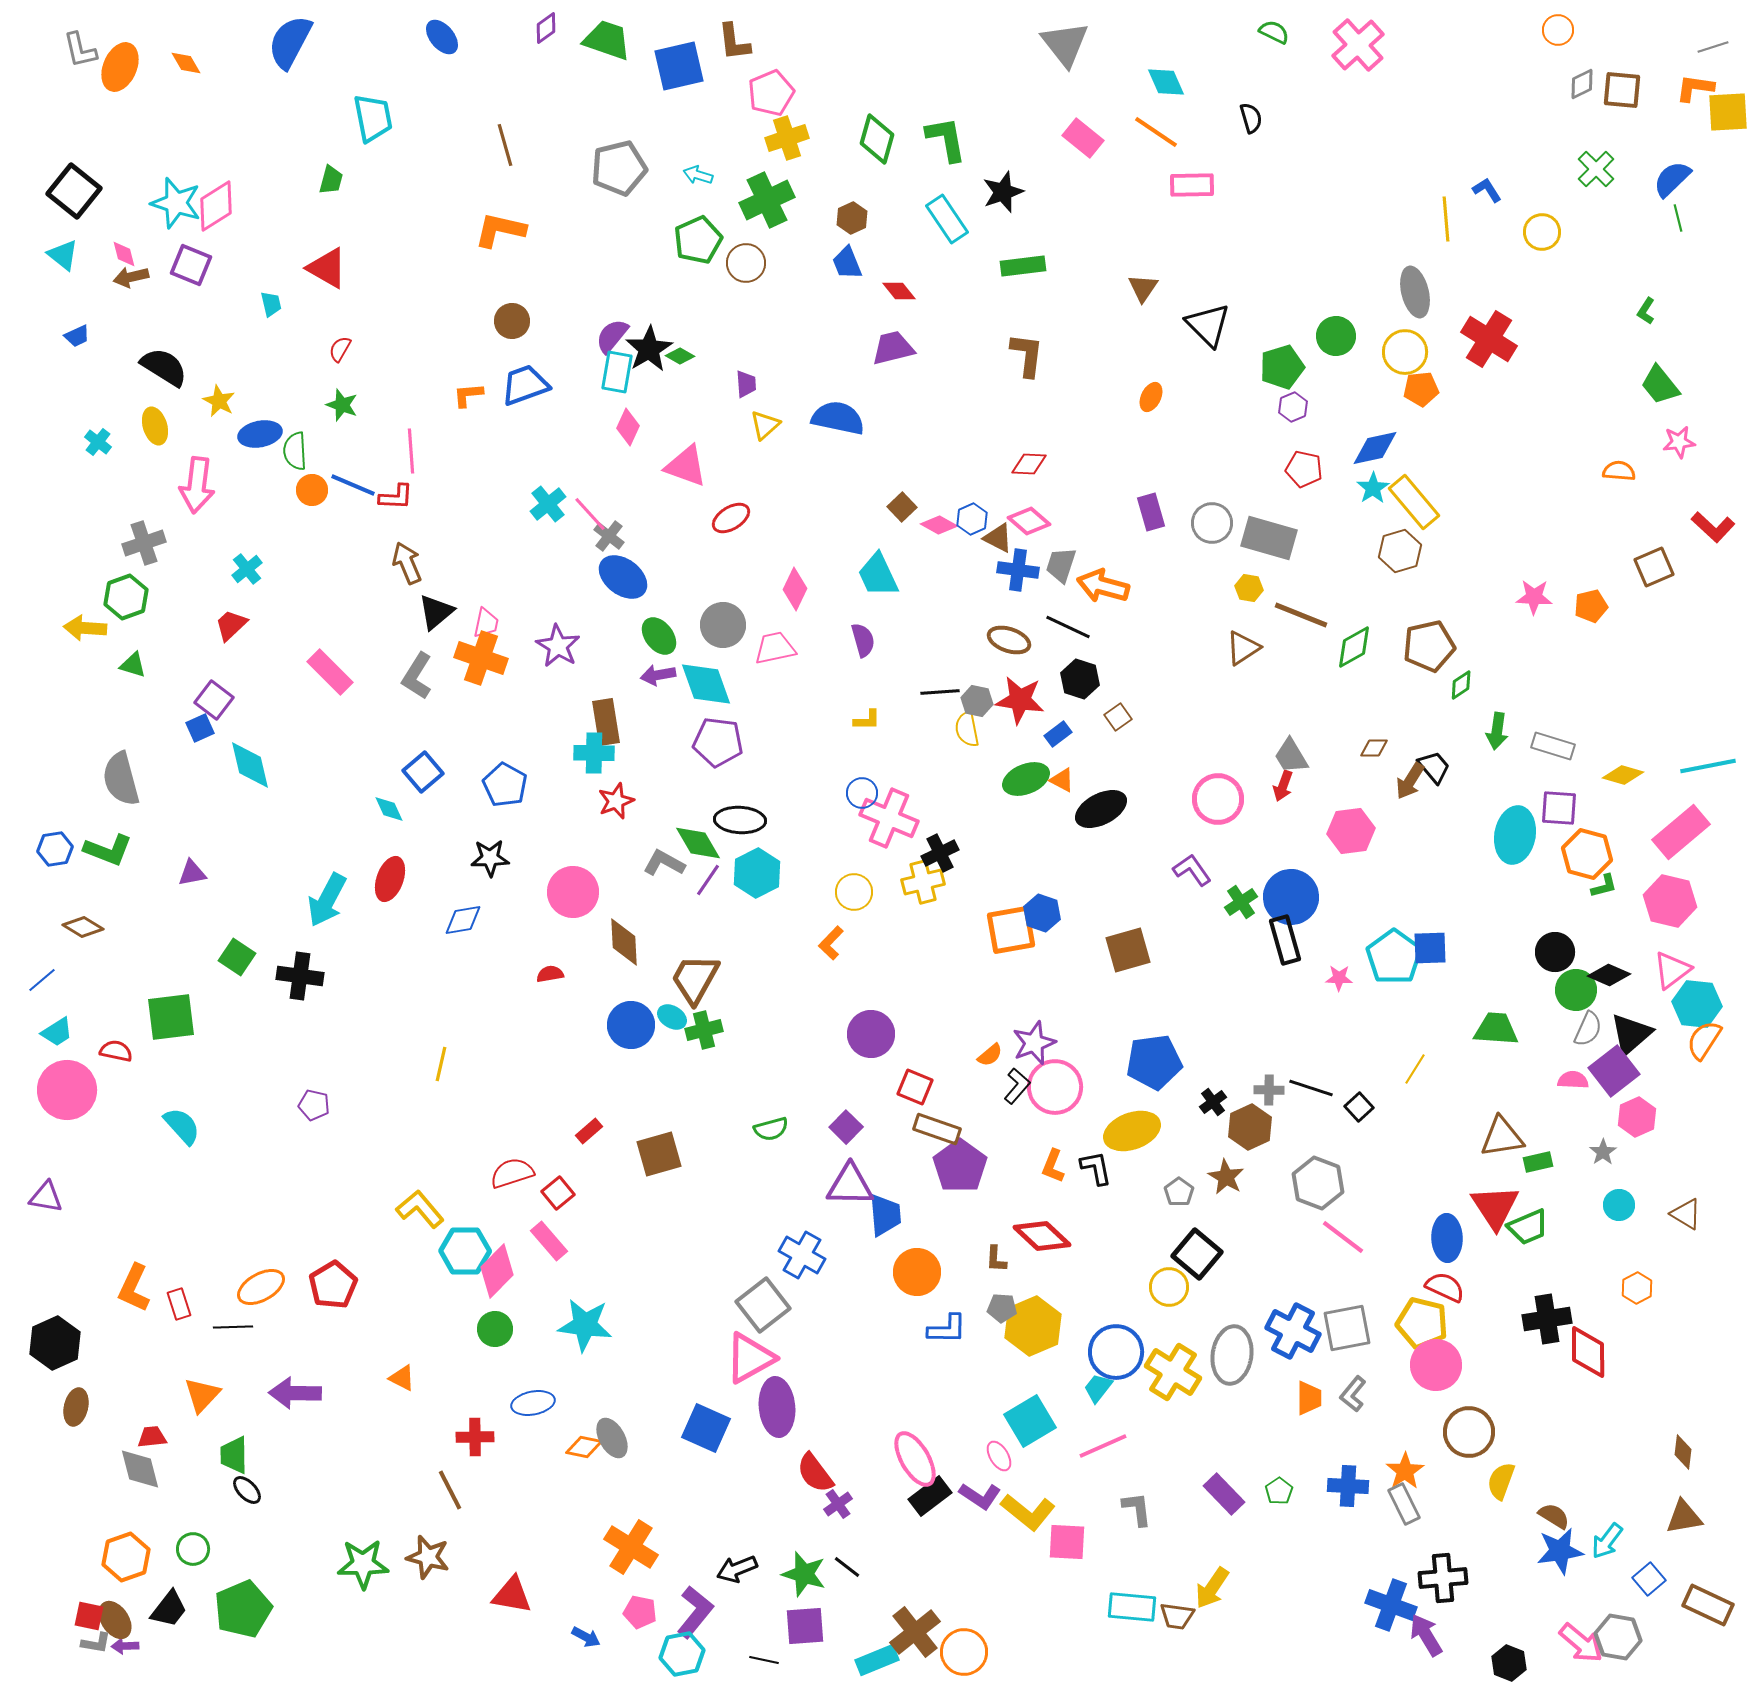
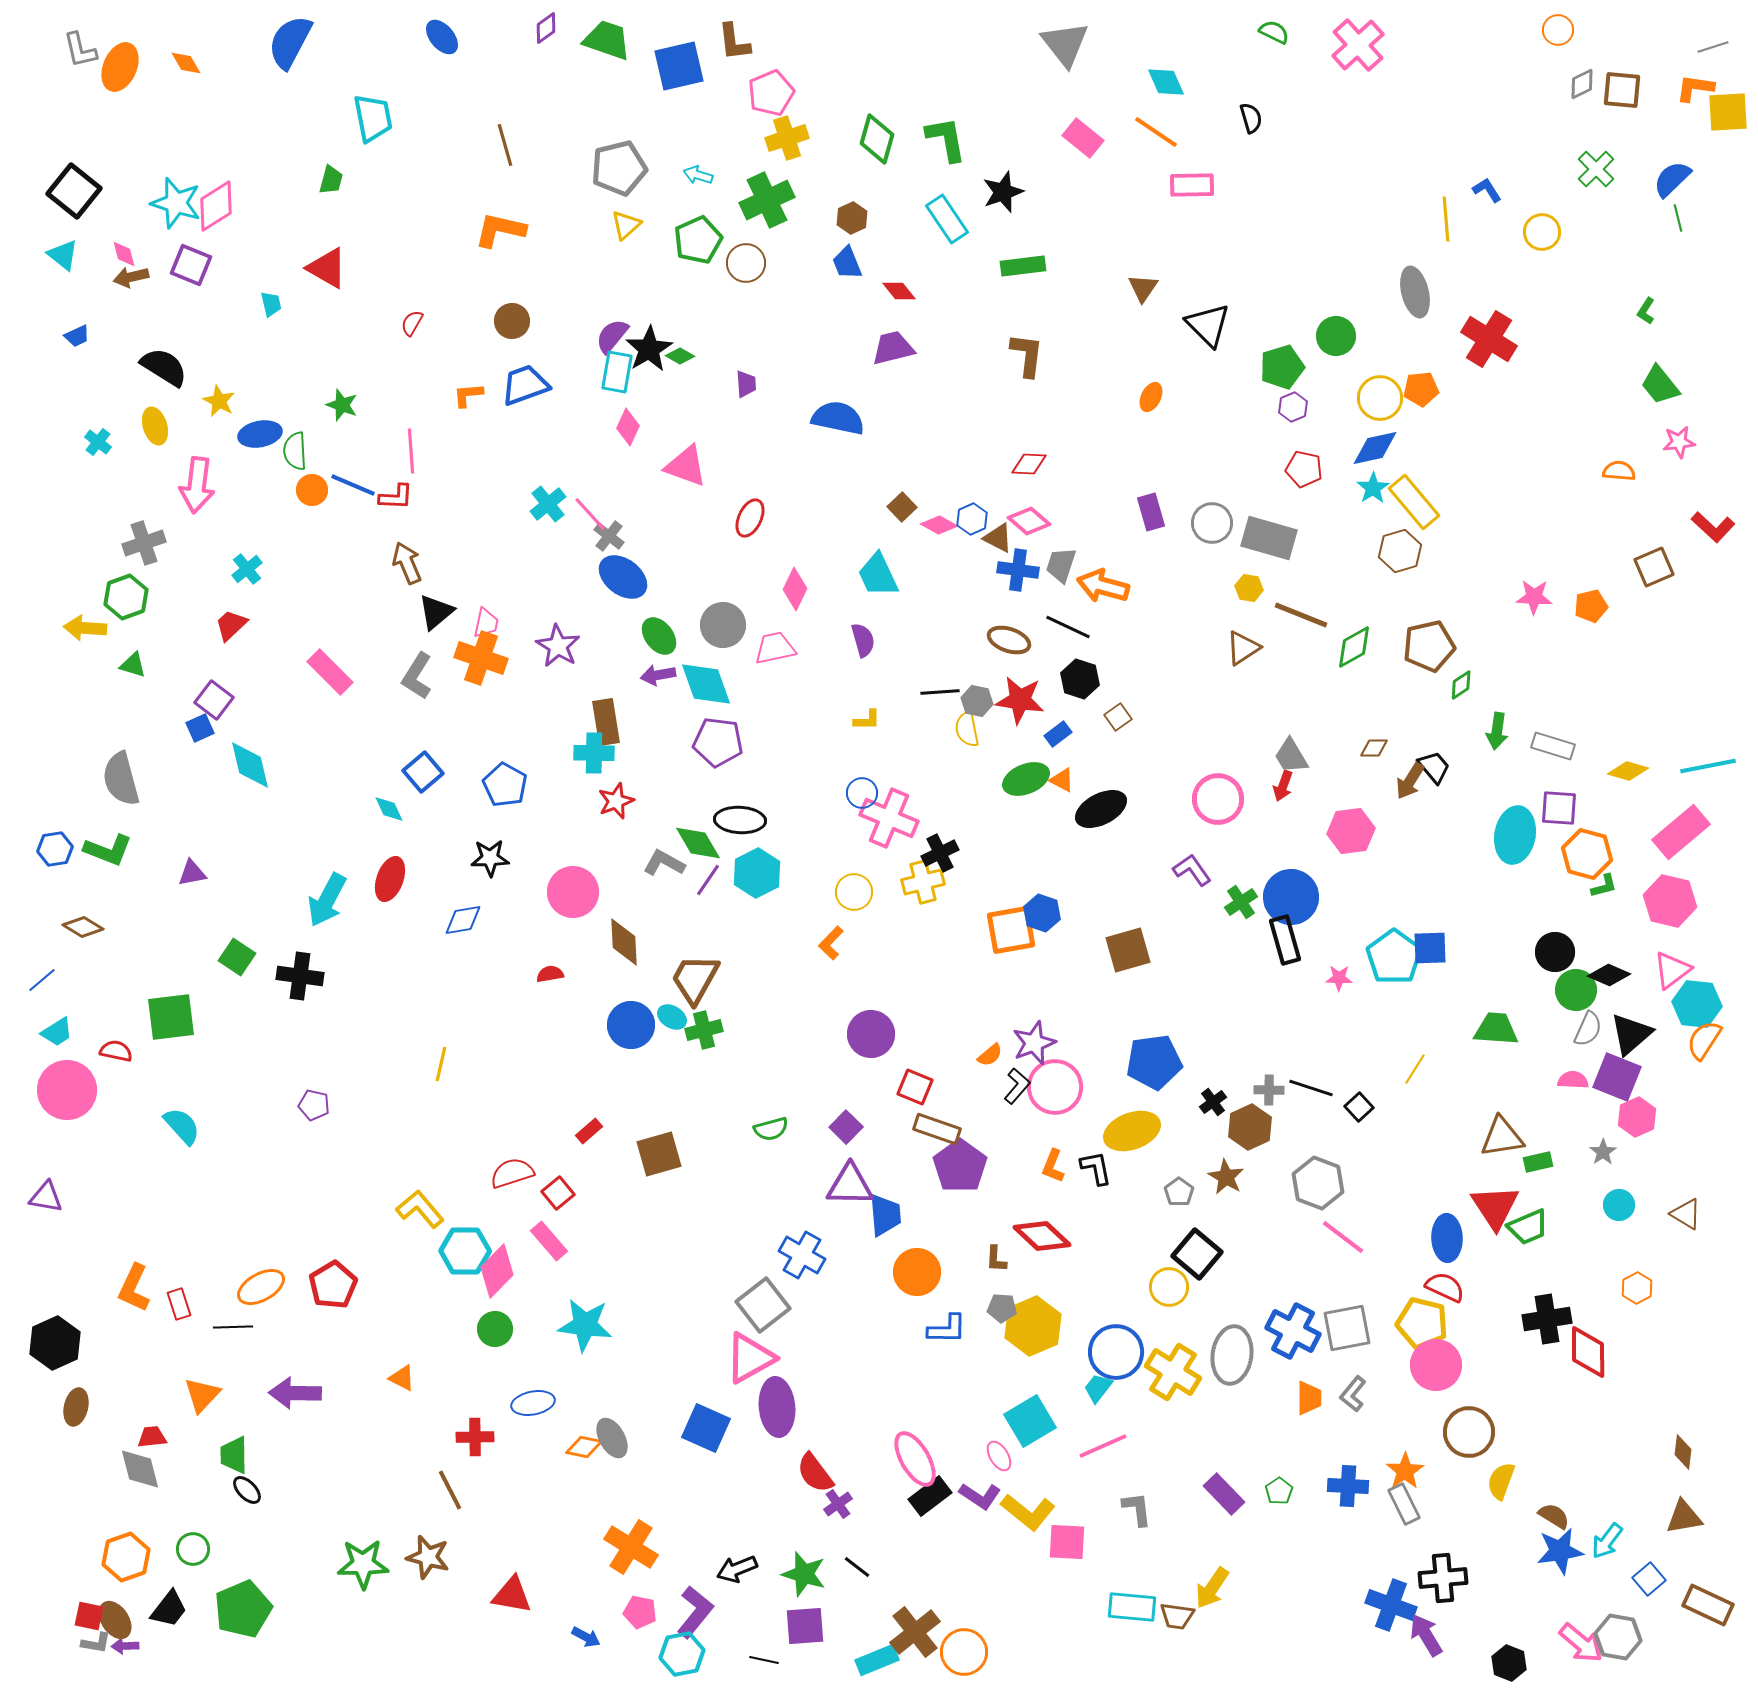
red semicircle at (340, 349): moved 72 px right, 26 px up
yellow circle at (1405, 352): moved 25 px left, 46 px down
yellow triangle at (765, 425): moved 139 px left, 200 px up
red ellipse at (731, 518): moved 19 px right; rotated 33 degrees counterclockwise
yellow diamond at (1623, 775): moved 5 px right, 4 px up
purple square at (1614, 1071): moved 3 px right, 6 px down; rotated 30 degrees counterclockwise
black line at (847, 1567): moved 10 px right
